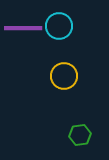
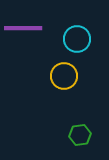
cyan circle: moved 18 px right, 13 px down
